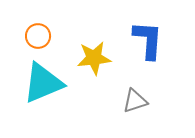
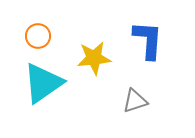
cyan triangle: rotated 12 degrees counterclockwise
